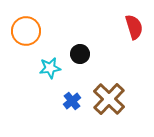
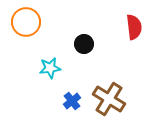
red semicircle: rotated 10 degrees clockwise
orange circle: moved 9 px up
black circle: moved 4 px right, 10 px up
brown cross: rotated 12 degrees counterclockwise
